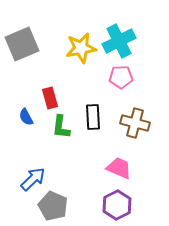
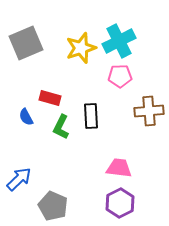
gray square: moved 4 px right, 1 px up
yellow star: rotated 8 degrees counterclockwise
pink pentagon: moved 1 px left, 1 px up
red rectangle: rotated 60 degrees counterclockwise
black rectangle: moved 2 px left, 1 px up
brown cross: moved 14 px right, 12 px up; rotated 20 degrees counterclockwise
green L-shape: rotated 20 degrees clockwise
pink trapezoid: rotated 16 degrees counterclockwise
blue arrow: moved 14 px left
purple hexagon: moved 3 px right, 2 px up
